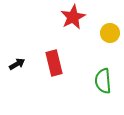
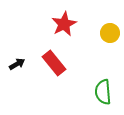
red star: moved 9 px left, 7 px down
red rectangle: rotated 25 degrees counterclockwise
green semicircle: moved 11 px down
